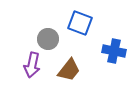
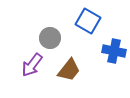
blue square: moved 8 px right, 2 px up; rotated 10 degrees clockwise
gray circle: moved 2 px right, 1 px up
purple arrow: rotated 25 degrees clockwise
